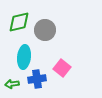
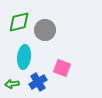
pink square: rotated 18 degrees counterclockwise
blue cross: moved 1 px right, 3 px down; rotated 24 degrees counterclockwise
